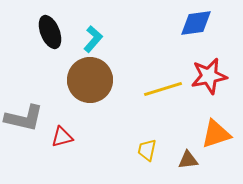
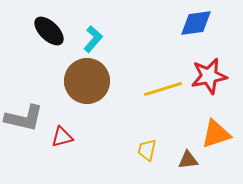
black ellipse: moved 1 px left, 1 px up; rotated 24 degrees counterclockwise
brown circle: moved 3 px left, 1 px down
